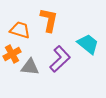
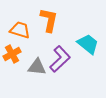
gray triangle: moved 7 px right
